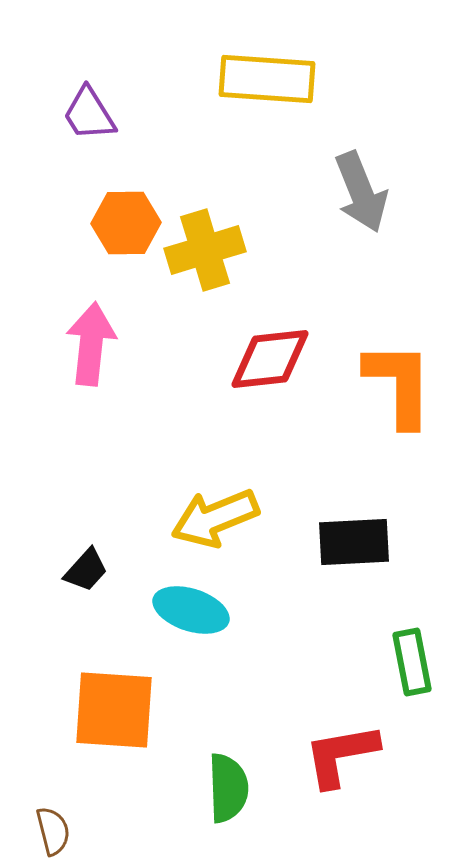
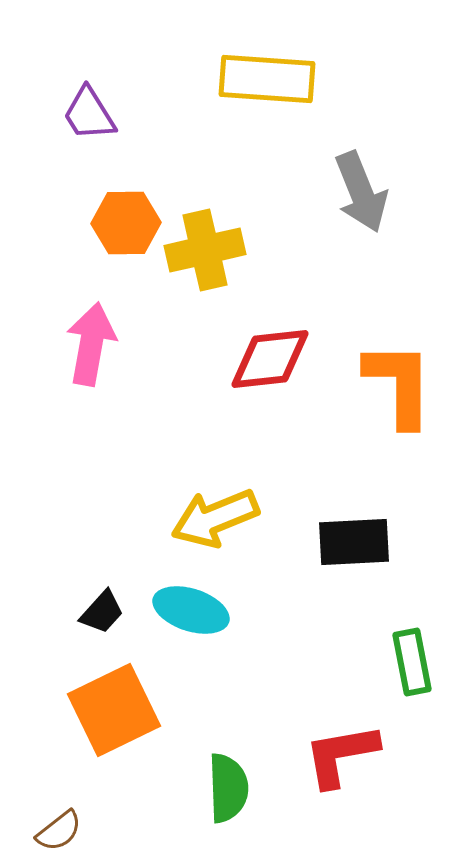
yellow cross: rotated 4 degrees clockwise
pink arrow: rotated 4 degrees clockwise
black trapezoid: moved 16 px right, 42 px down
orange square: rotated 30 degrees counterclockwise
brown semicircle: moved 6 px right; rotated 66 degrees clockwise
